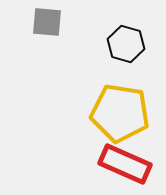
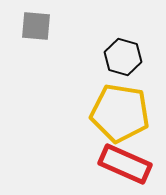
gray square: moved 11 px left, 4 px down
black hexagon: moved 3 px left, 13 px down
